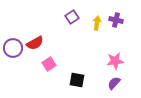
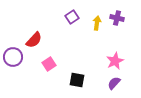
purple cross: moved 1 px right, 2 px up
red semicircle: moved 1 px left, 3 px up; rotated 18 degrees counterclockwise
purple circle: moved 9 px down
pink star: rotated 18 degrees counterclockwise
